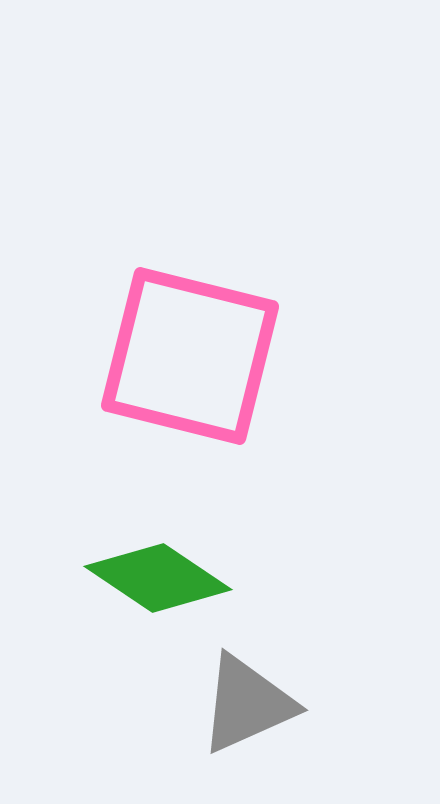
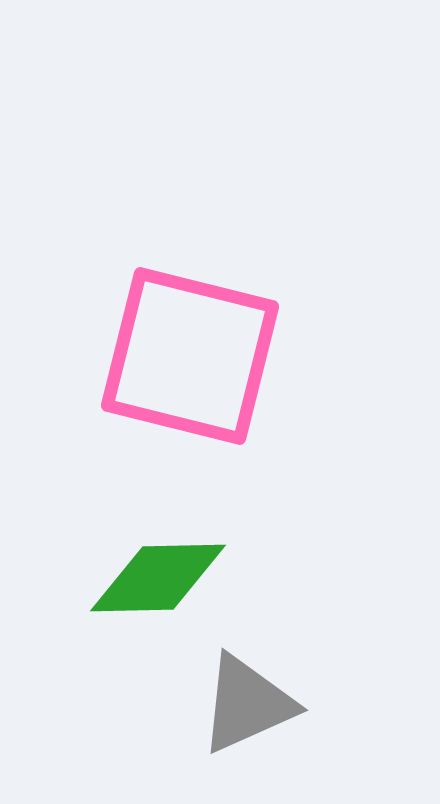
green diamond: rotated 35 degrees counterclockwise
